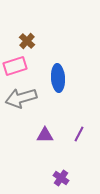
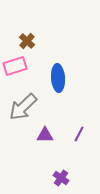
gray arrow: moved 2 px right, 9 px down; rotated 28 degrees counterclockwise
